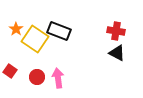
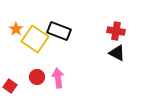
red square: moved 15 px down
